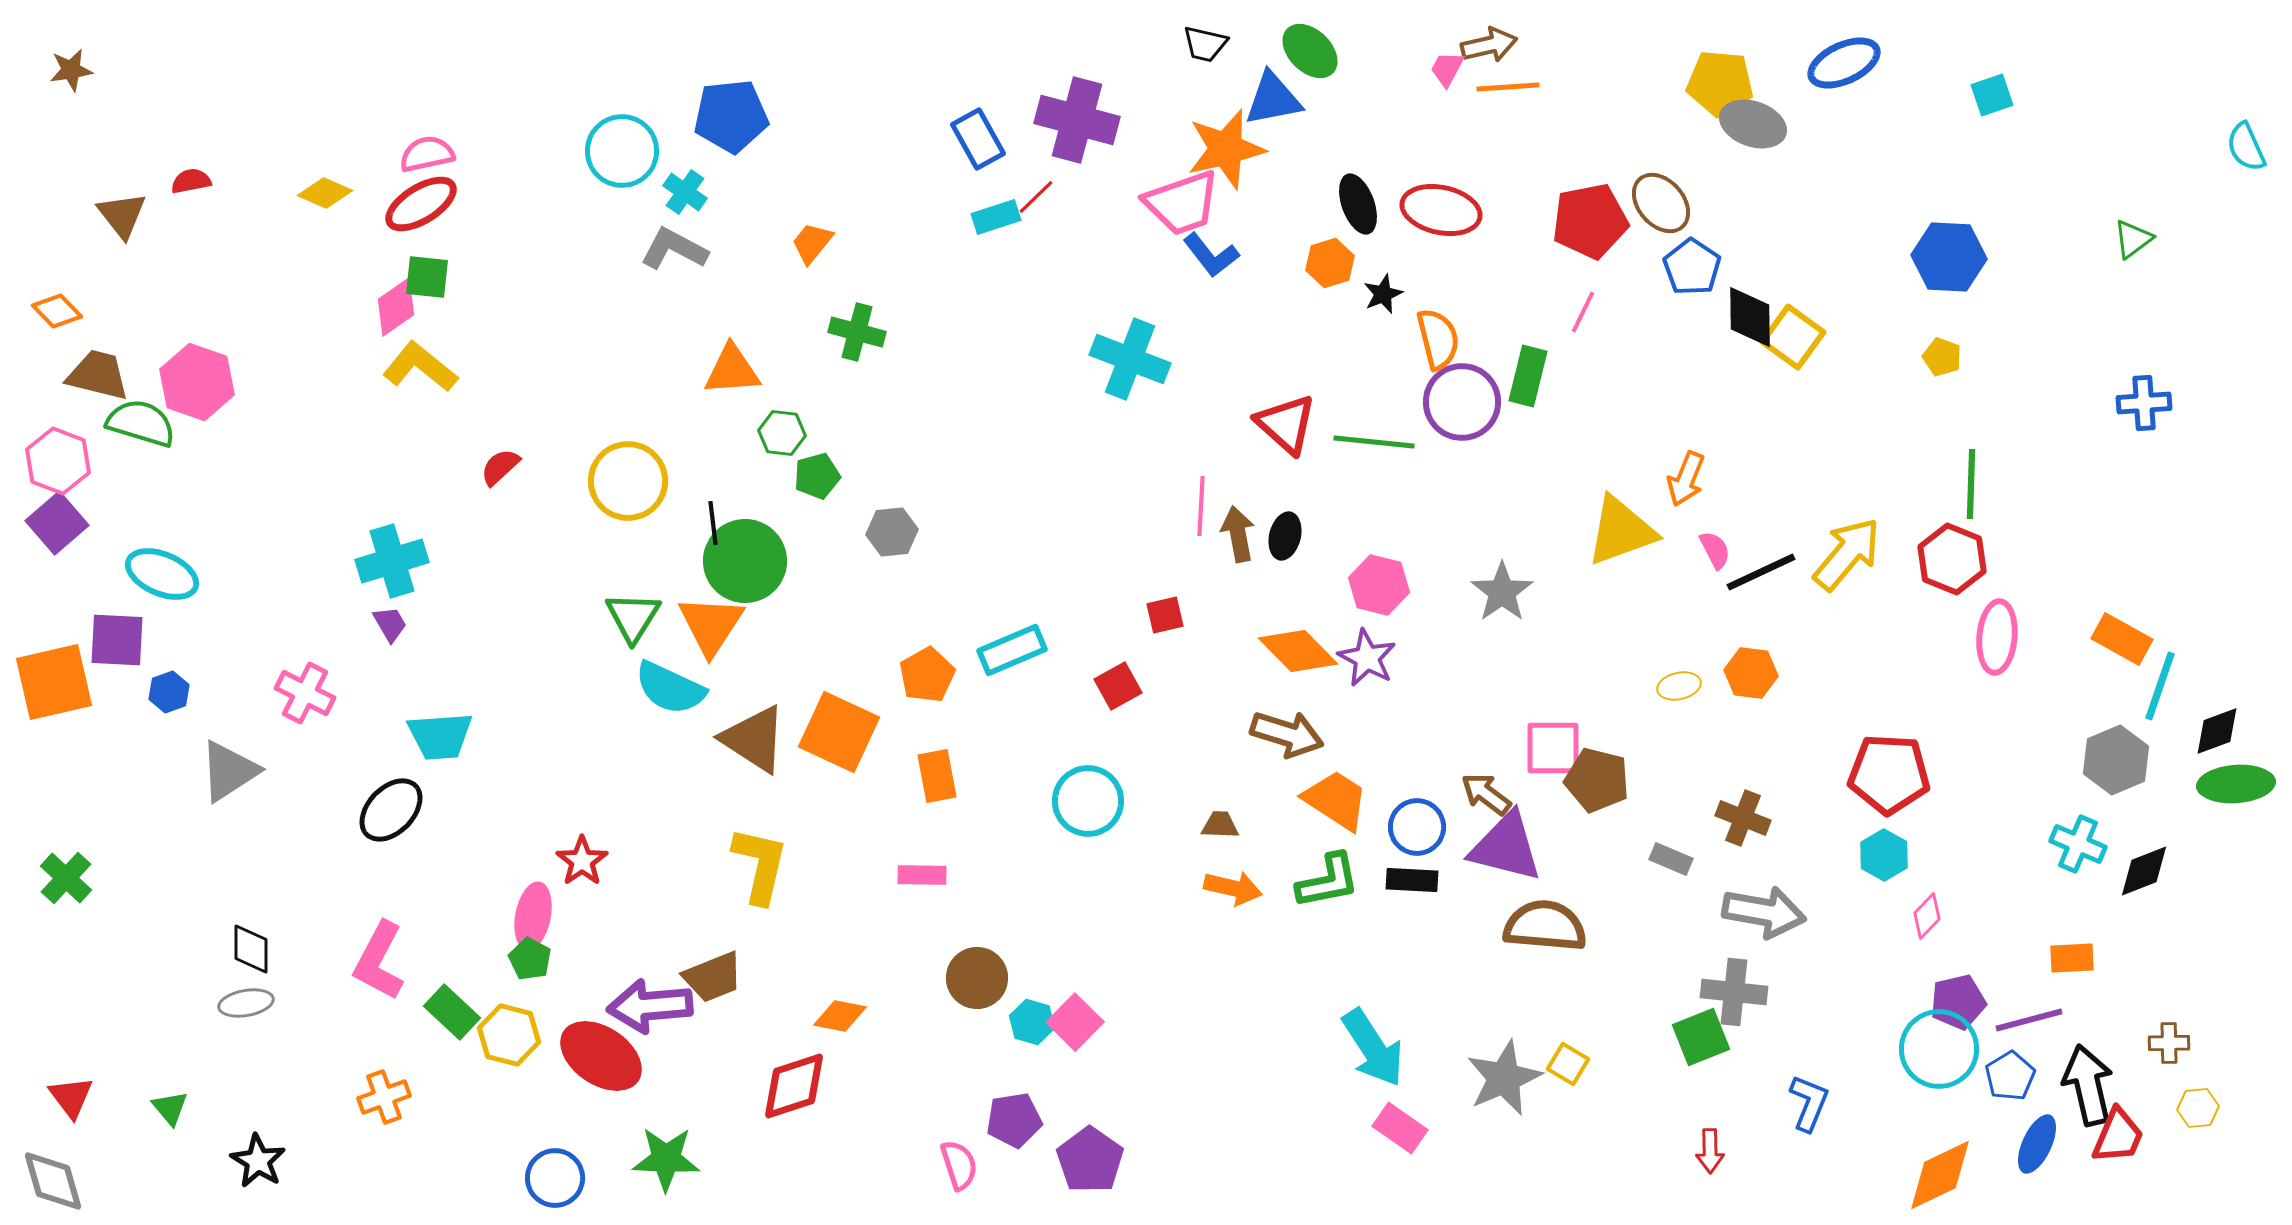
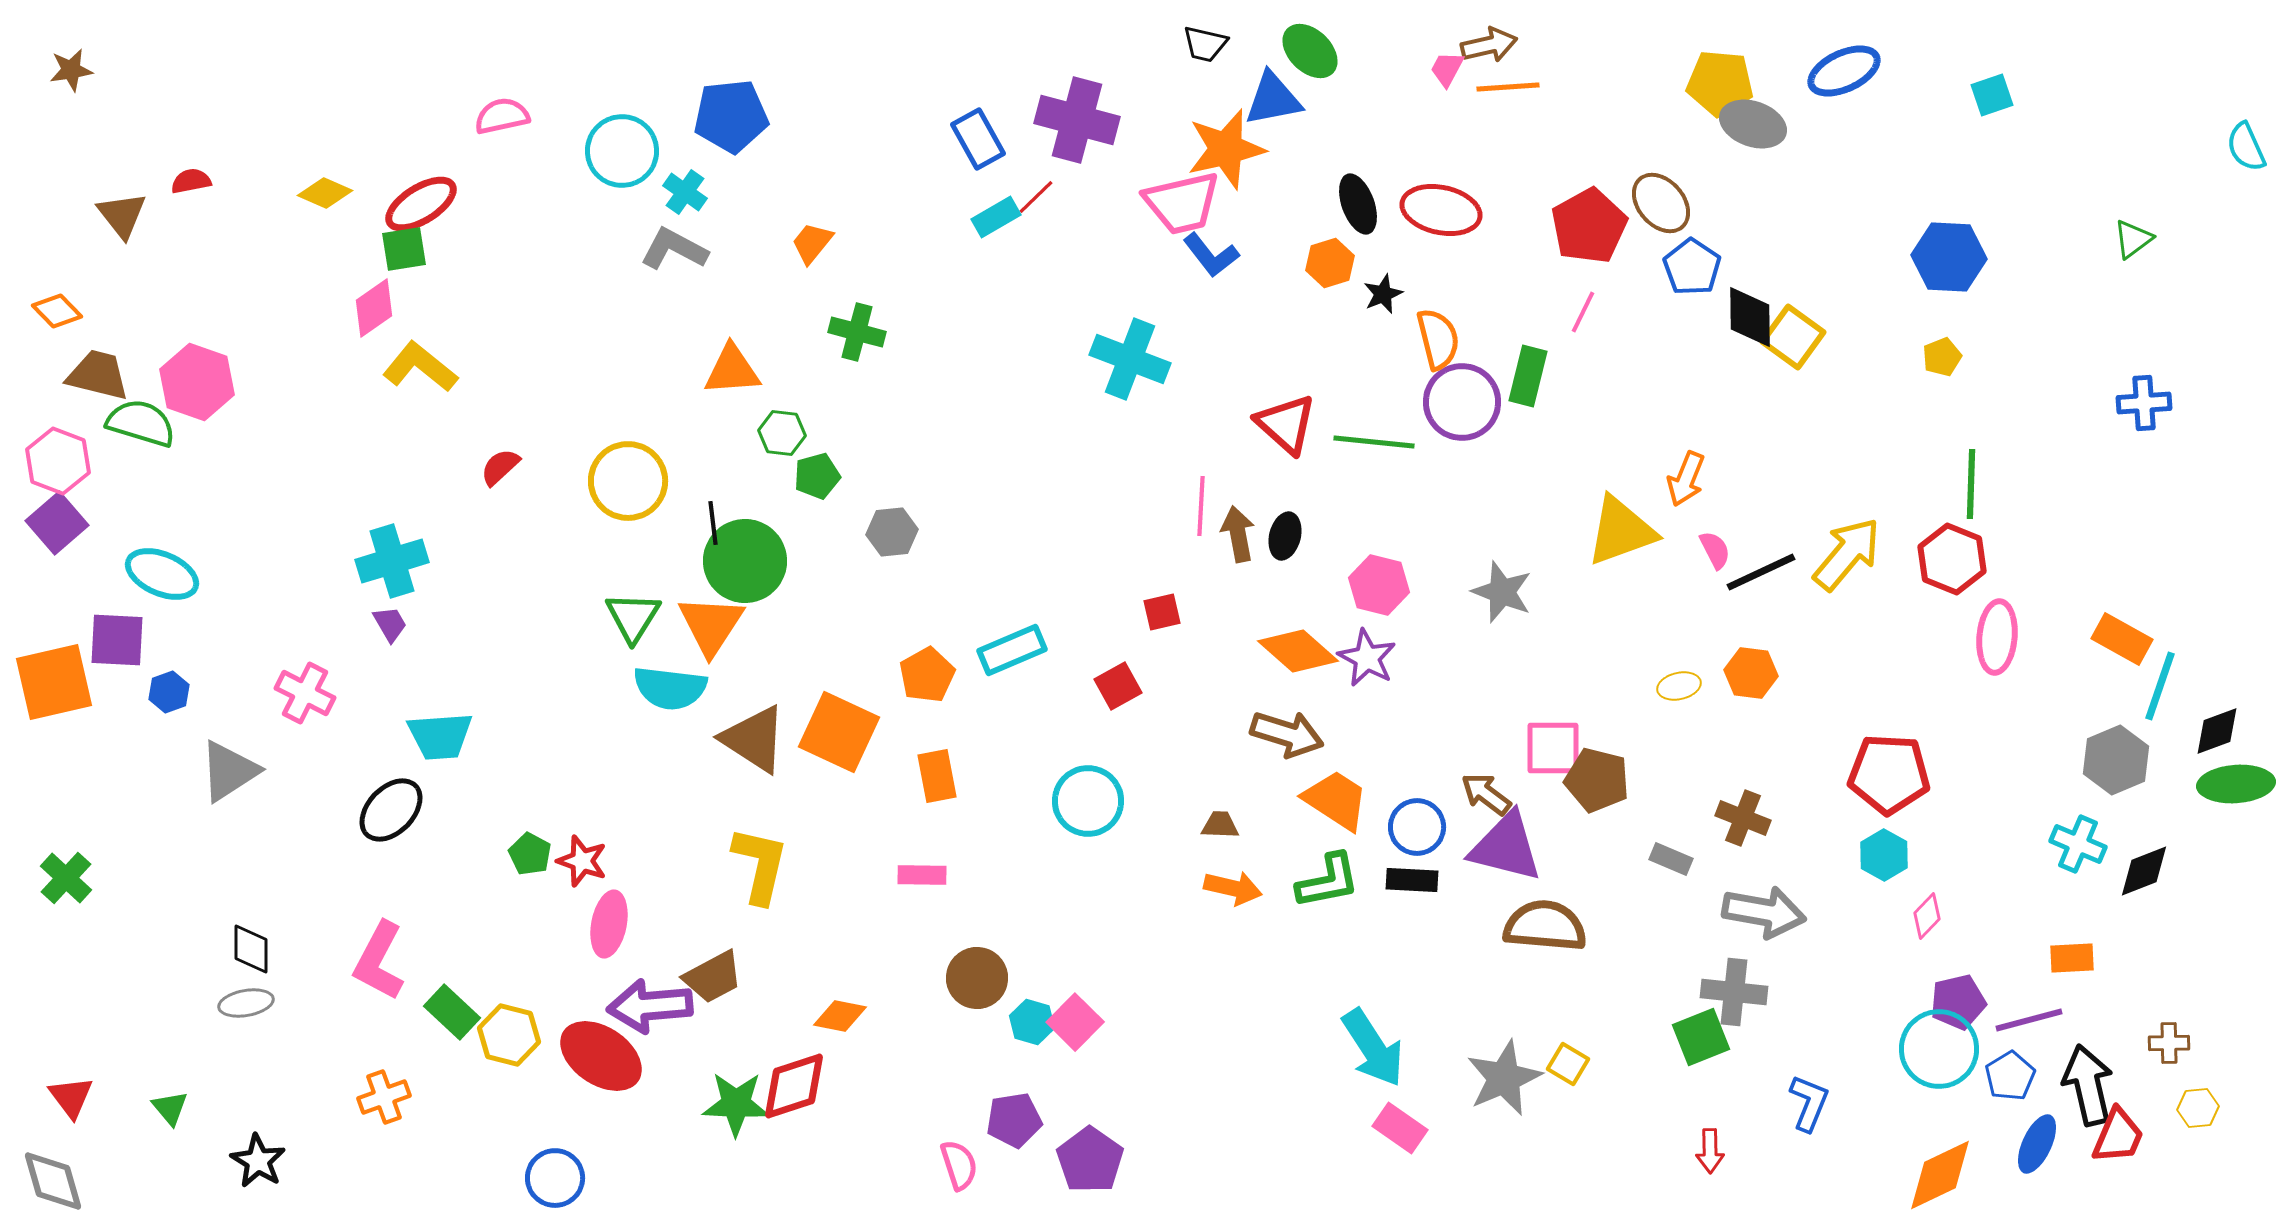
blue ellipse at (1844, 63): moved 8 px down
pink semicircle at (427, 154): moved 75 px right, 38 px up
pink trapezoid at (1182, 203): rotated 6 degrees clockwise
cyan rectangle at (996, 217): rotated 12 degrees counterclockwise
red pentagon at (1590, 221): moved 1 px left, 5 px down; rotated 18 degrees counterclockwise
green square at (427, 277): moved 23 px left, 28 px up; rotated 15 degrees counterclockwise
pink diamond at (396, 307): moved 22 px left, 1 px down
yellow pentagon at (1942, 357): rotated 30 degrees clockwise
gray star at (1502, 592): rotated 16 degrees counterclockwise
red square at (1165, 615): moved 3 px left, 3 px up
orange diamond at (1298, 651): rotated 4 degrees counterclockwise
cyan semicircle at (670, 688): rotated 18 degrees counterclockwise
red star at (582, 861): rotated 18 degrees counterclockwise
pink ellipse at (533, 916): moved 76 px right, 8 px down
green pentagon at (530, 959): moved 105 px up
brown trapezoid at (713, 977): rotated 6 degrees counterclockwise
green star at (666, 1159): moved 70 px right, 55 px up
